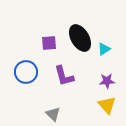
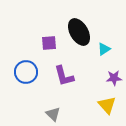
black ellipse: moved 1 px left, 6 px up
purple star: moved 7 px right, 3 px up
